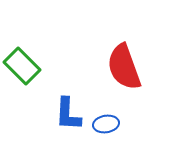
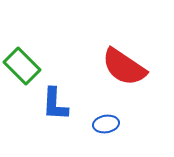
red semicircle: rotated 36 degrees counterclockwise
blue L-shape: moved 13 px left, 10 px up
